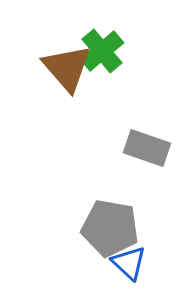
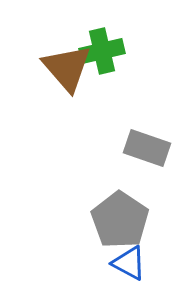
green cross: rotated 27 degrees clockwise
gray pentagon: moved 10 px right, 8 px up; rotated 24 degrees clockwise
blue triangle: rotated 15 degrees counterclockwise
